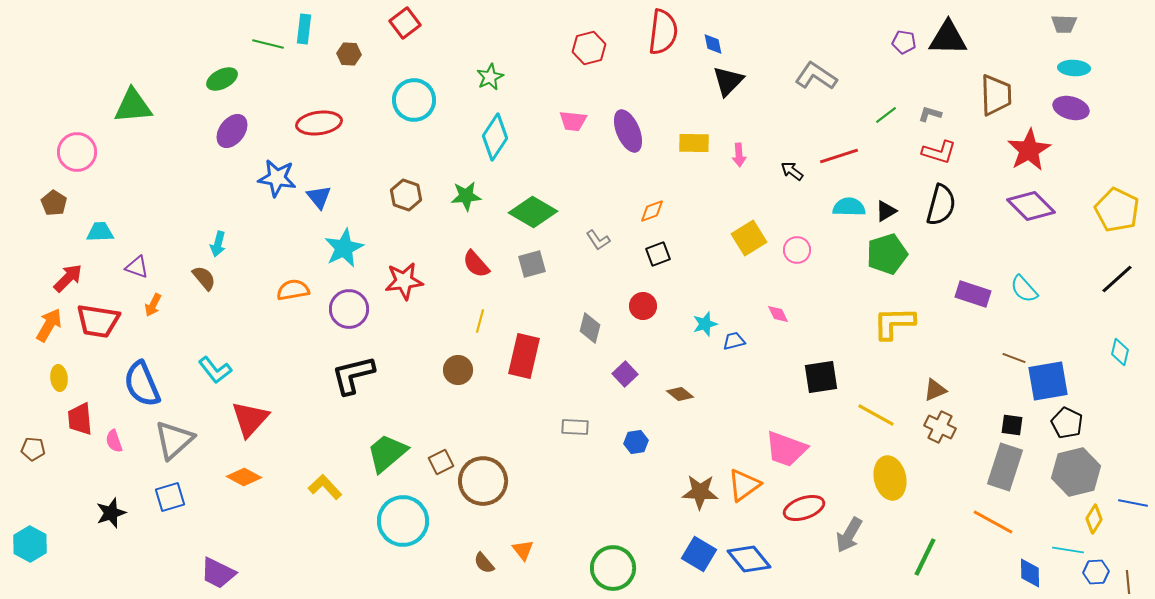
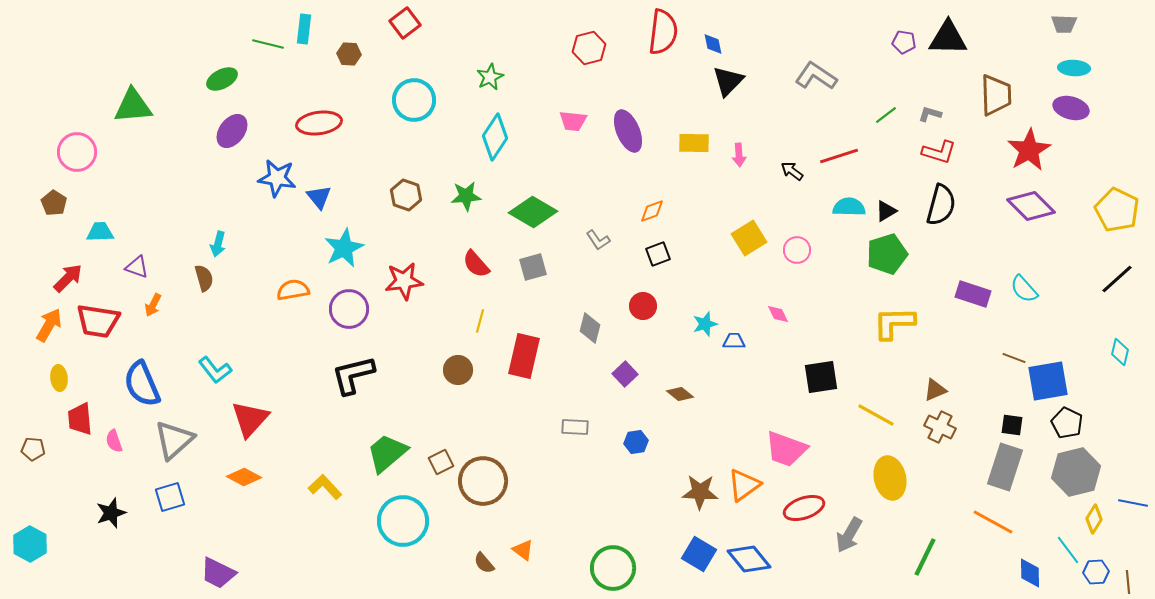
gray square at (532, 264): moved 1 px right, 3 px down
brown semicircle at (204, 278): rotated 24 degrees clockwise
blue trapezoid at (734, 341): rotated 15 degrees clockwise
orange triangle at (523, 550): rotated 15 degrees counterclockwise
cyan line at (1068, 550): rotated 44 degrees clockwise
